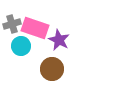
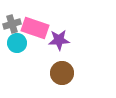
purple star: rotated 30 degrees counterclockwise
cyan circle: moved 4 px left, 3 px up
brown circle: moved 10 px right, 4 px down
